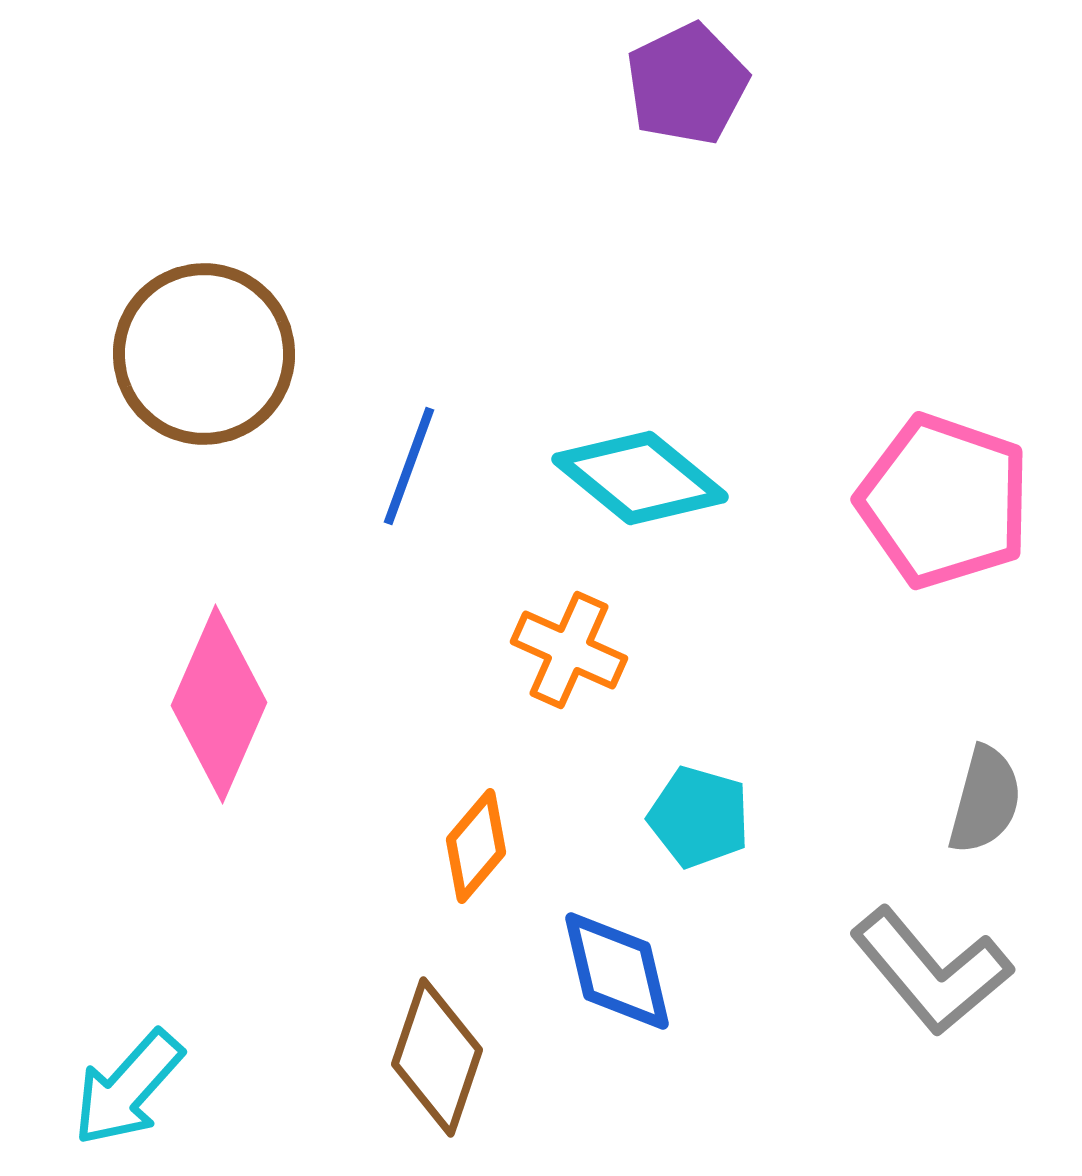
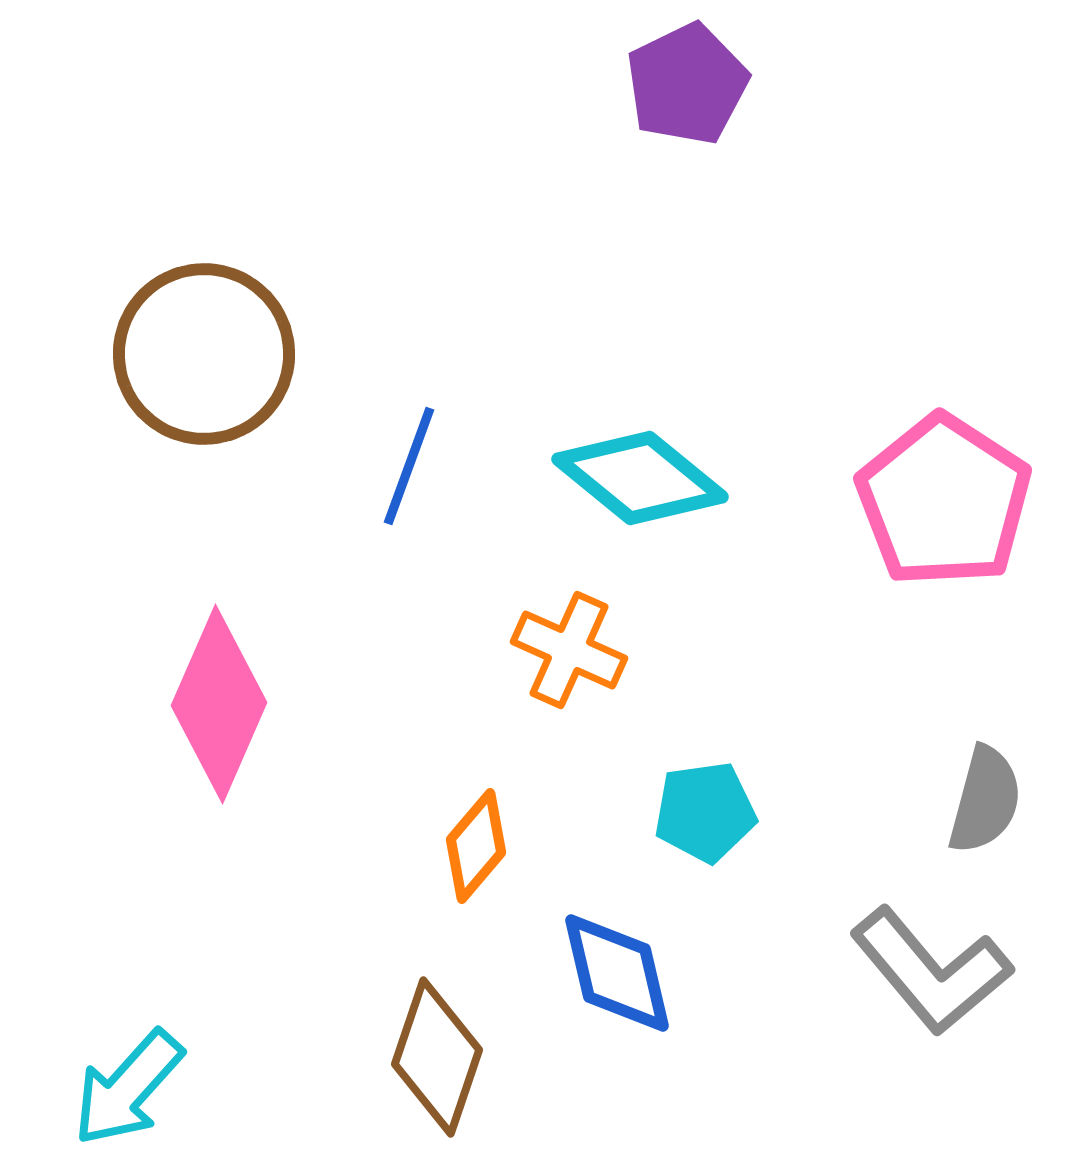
pink pentagon: rotated 14 degrees clockwise
cyan pentagon: moved 6 px right, 5 px up; rotated 24 degrees counterclockwise
blue diamond: moved 2 px down
